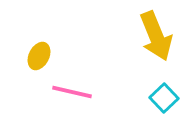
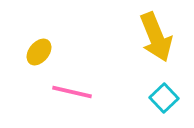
yellow arrow: moved 1 px down
yellow ellipse: moved 4 px up; rotated 12 degrees clockwise
